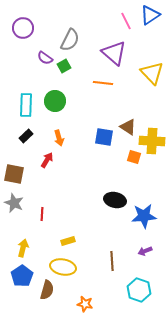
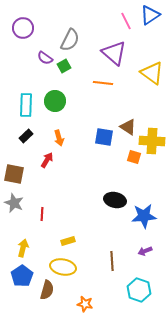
yellow triangle: rotated 10 degrees counterclockwise
